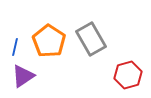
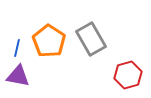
blue line: moved 2 px right, 1 px down
purple triangle: moved 5 px left; rotated 45 degrees clockwise
